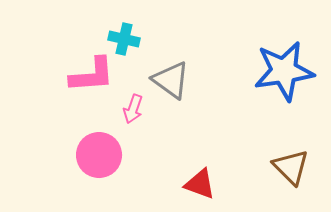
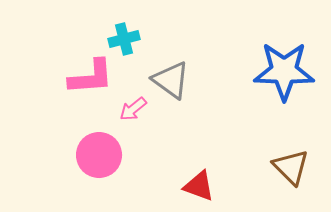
cyan cross: rotated 28 degrees counterclockwise
blue star: rotated 10 degrees clockwise
pink L-shape: moved 1 px left, 2 px down
pink arrow: rotated 32 degrees clockwise
red triangle: moved 1 px left, 2 px down
